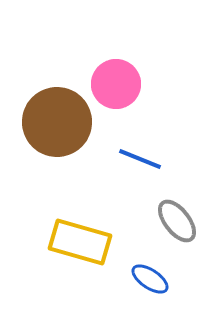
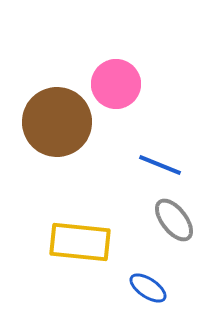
blue line: moved 20 px right, 6 px down
gray ellipse: moved 3 px left, 1 px up
yellow rectangle: rotated 10 degrees counterclockwise
blue ellipse: moved 2 px left, 9 px down
